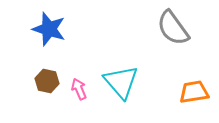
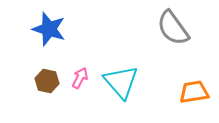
pink arrow: moved 1 px right, 11 px up; rotated 50 degrees clockwise
